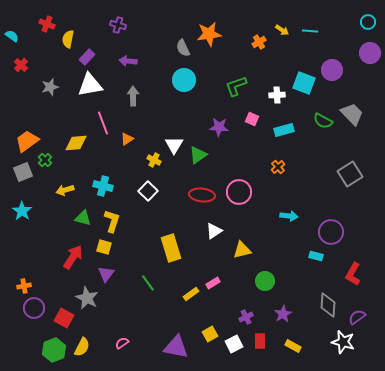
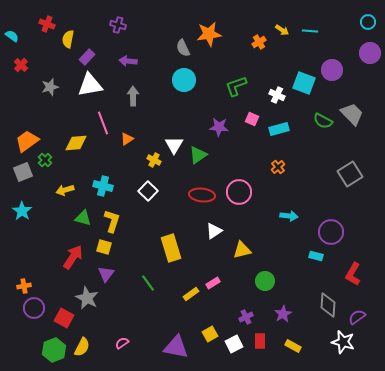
white cross at (277, 95): rotated 28 degrees clockwise
cyan rectangle at (284, 130): moved 5 px left, 1 px up
